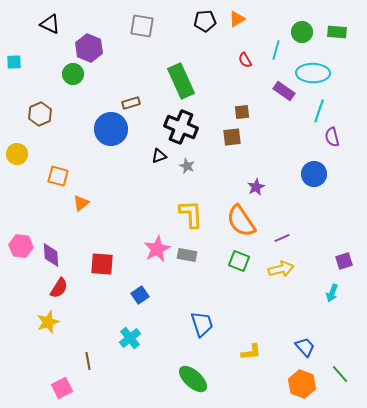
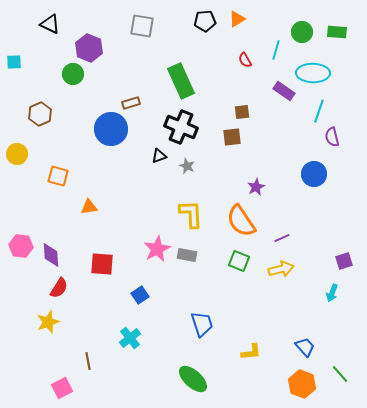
orange triangle at (81, 203): moved 8 px right, 4 px down; rotated 30 degrees clockwise
